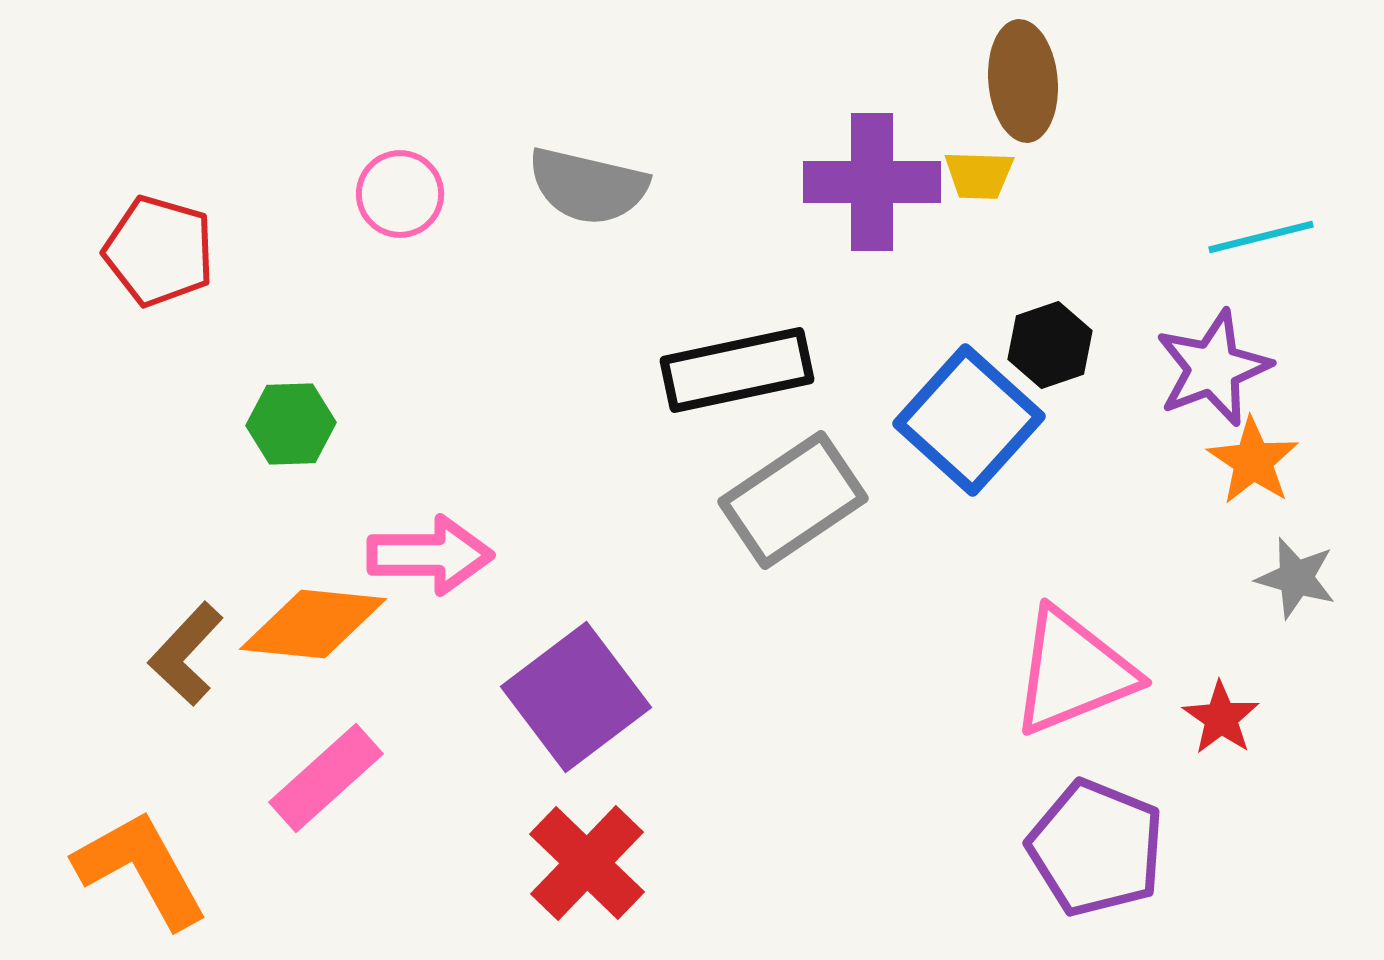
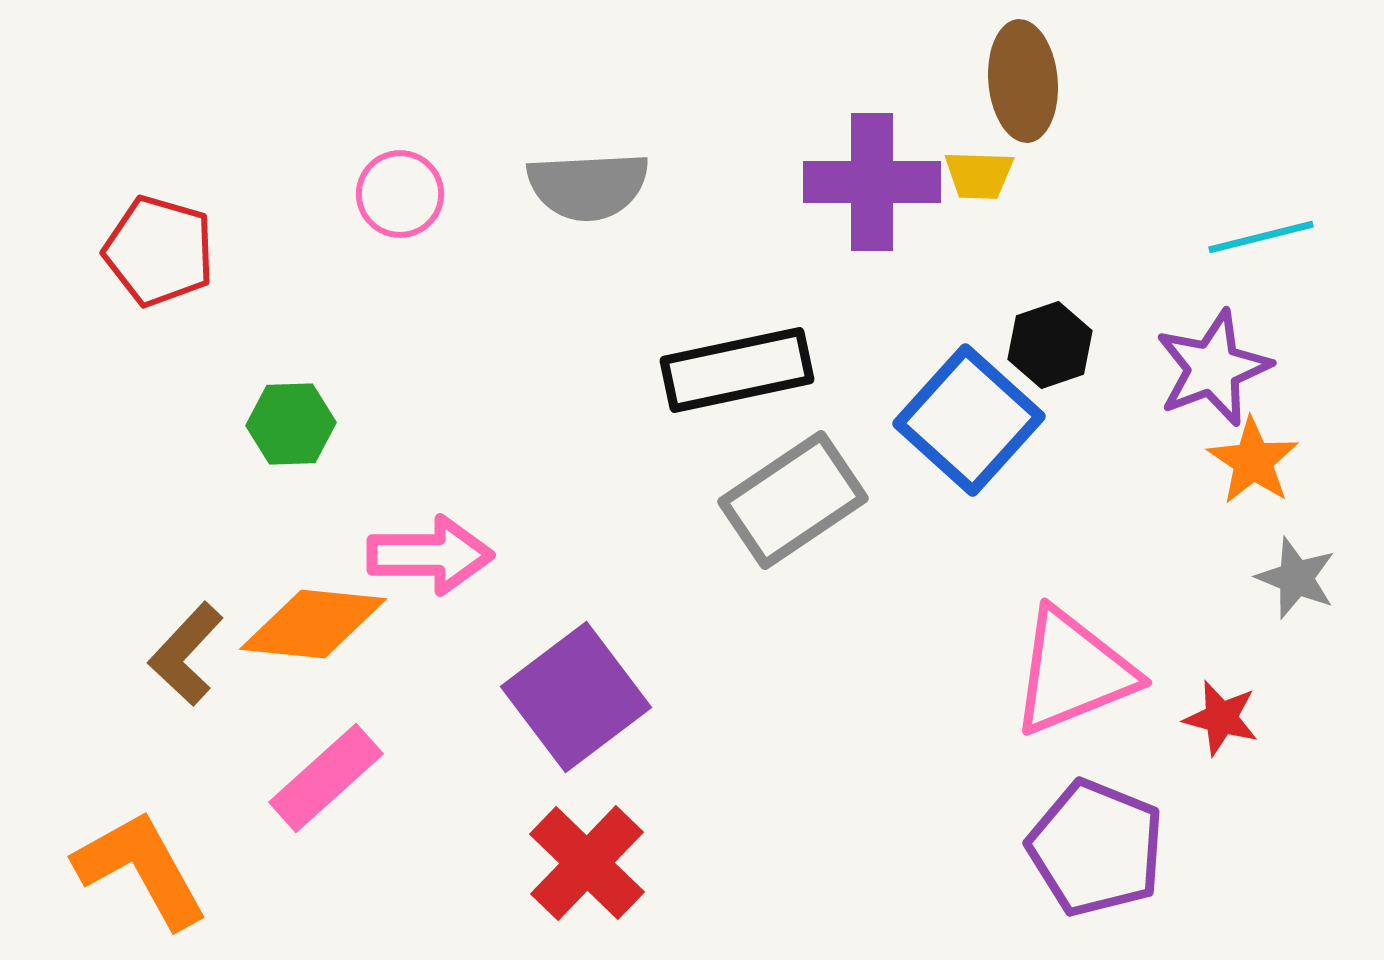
gray semicircle: rotated 16 degrees counterclockwise
gray star: rotated 6 degrees clockwise
red star: rotated 20 degrees counterclockwise
